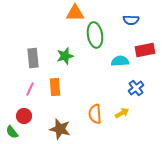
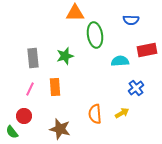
red rectangle: moved 2 px right
